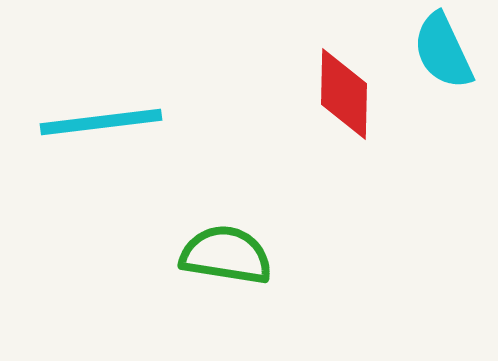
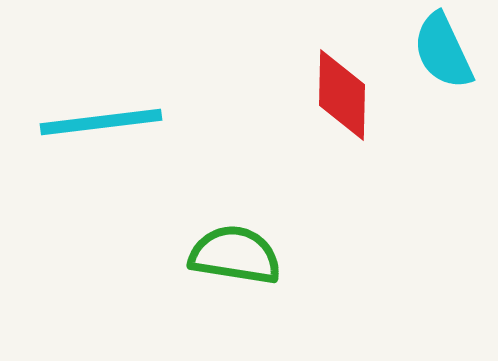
red diamond: moved 2 px left, 1 px down
green semicircle: moved 9 px right
